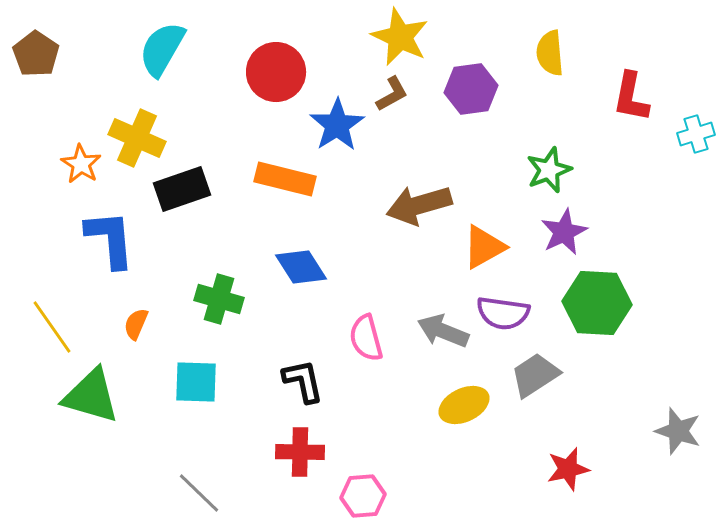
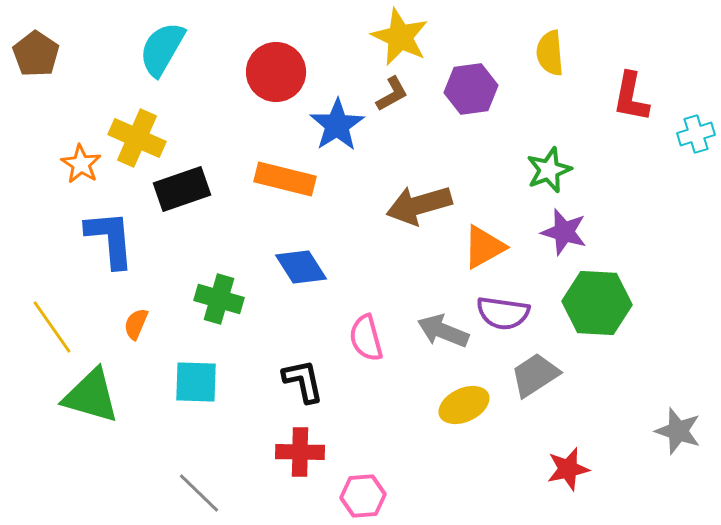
purple star: rotated 30 degrees counterclockwise
